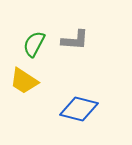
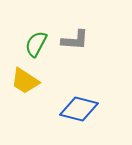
green semicircle: moved 2 px right
yellow trapezoid: moved 1 px right
